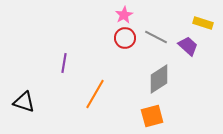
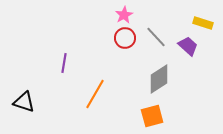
gray line: rotated 20 degrees clockwise
